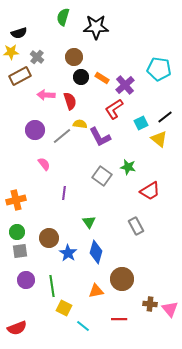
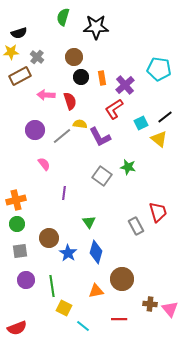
orange rectangle at (102, 78): rotated 48 degrees clockwise
red trapezoid at (150, 191): moved 8 px right, 21 px down; rotated 75 degrees counterclockwise
green circle at (17, 232): moved 8 px up
